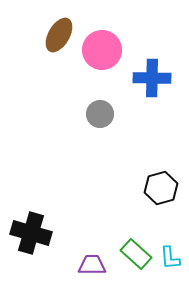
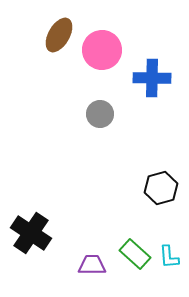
black cross: rotated 18 degrees clockwise
green rectangle: moved 1 px left
cyan L-shape: moved 1 px left, 1 px up
